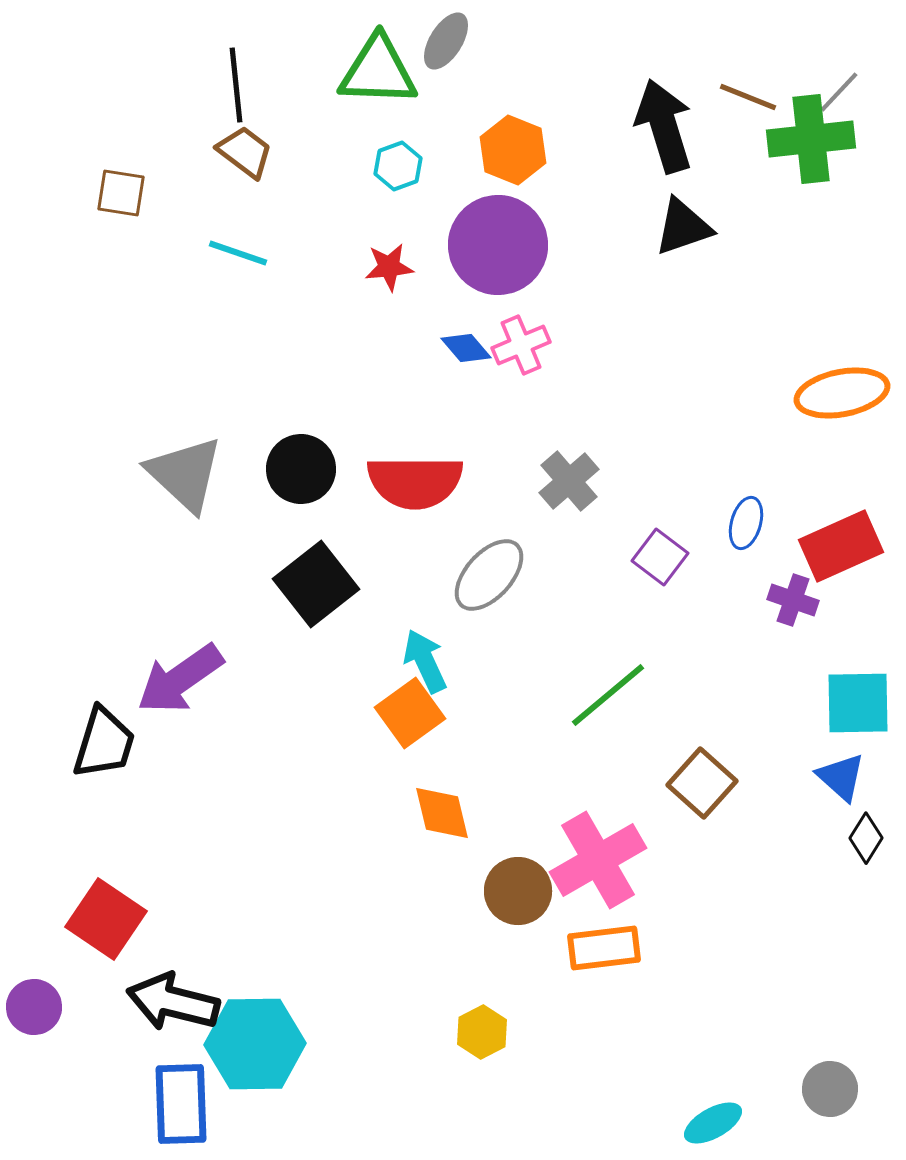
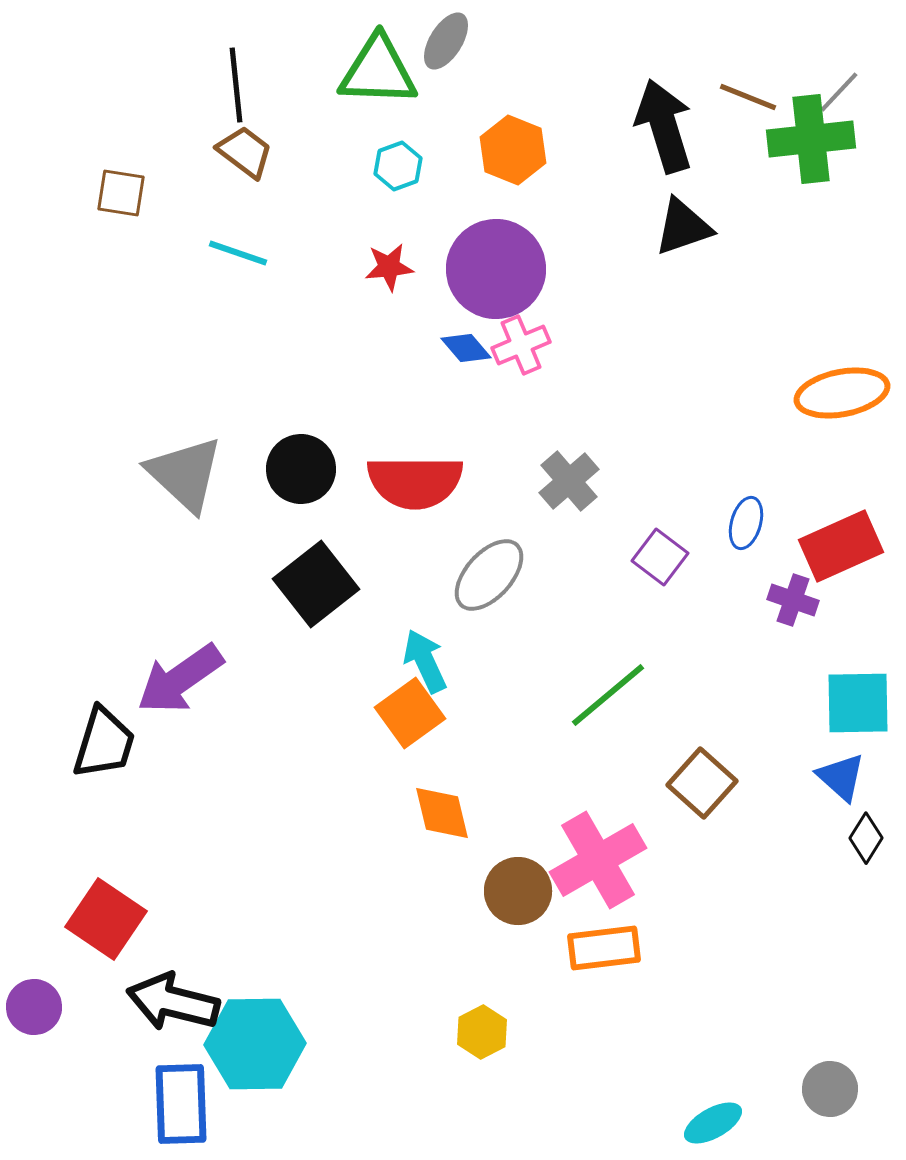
purple circle at (498, 245): moved 2 px left, 24 px down
